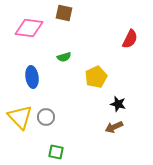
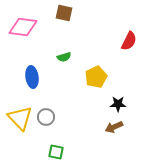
pink diamond: moved 6 px left, 1 px up
red semicircle: moved 1 px left, 2 px down
black star: rotated 14 degrees counterclockwise
yellow triangle: moved 1 px down
